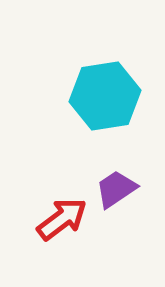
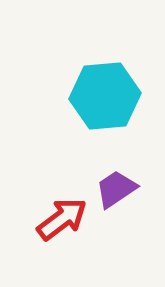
cyan hexagon: rotated 4 degrees clockwise
